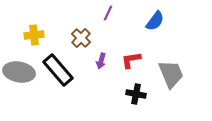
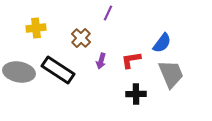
blue semicircle: moved 7 px right, 22 px down
yellow cross: moved 2 px right, 7 px up
black rectangle: rotated 16 degrees counterclockwise
black cross: rotated 12 degrees counterclockwise
